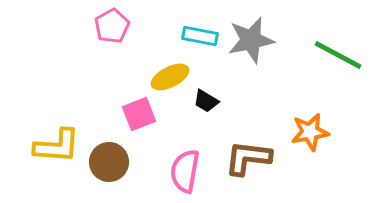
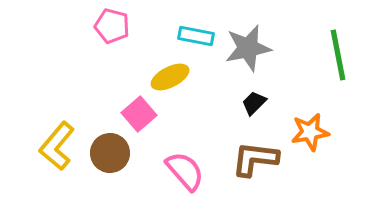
pink pentagon: rotated 28 degrees counterclockwise
cyan rectangle: moved 4 px left
gray star: moved 3 px left, 8 px down
green line: rotated 51 degrees clockwise
black trapezoid: moved 48 px right, 2 px down; rotated 104 degrees clockwise
pink square: rotated 20 degrees counterclockwise
yellow L-shape: rotated 126 degrees clockwise
brown L-shape: moved 7 px right, 1 px down
brown circle: moved 1 px right, 9 px up
pink semicircle: rotated 129 degrees clockwise
